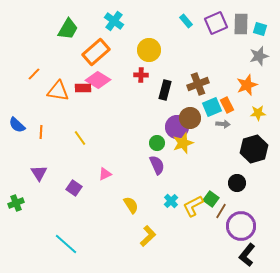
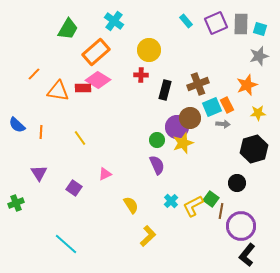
green circle at (157, 143): moved 3 px up
brown line at (221, 211): rotated 21 degrees counterclockwise
